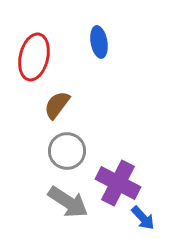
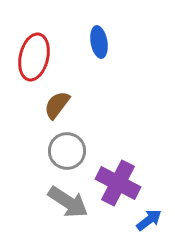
blue arrow: moved 6 px right, 2 px down; rotated 84 degrees counterclockwise
